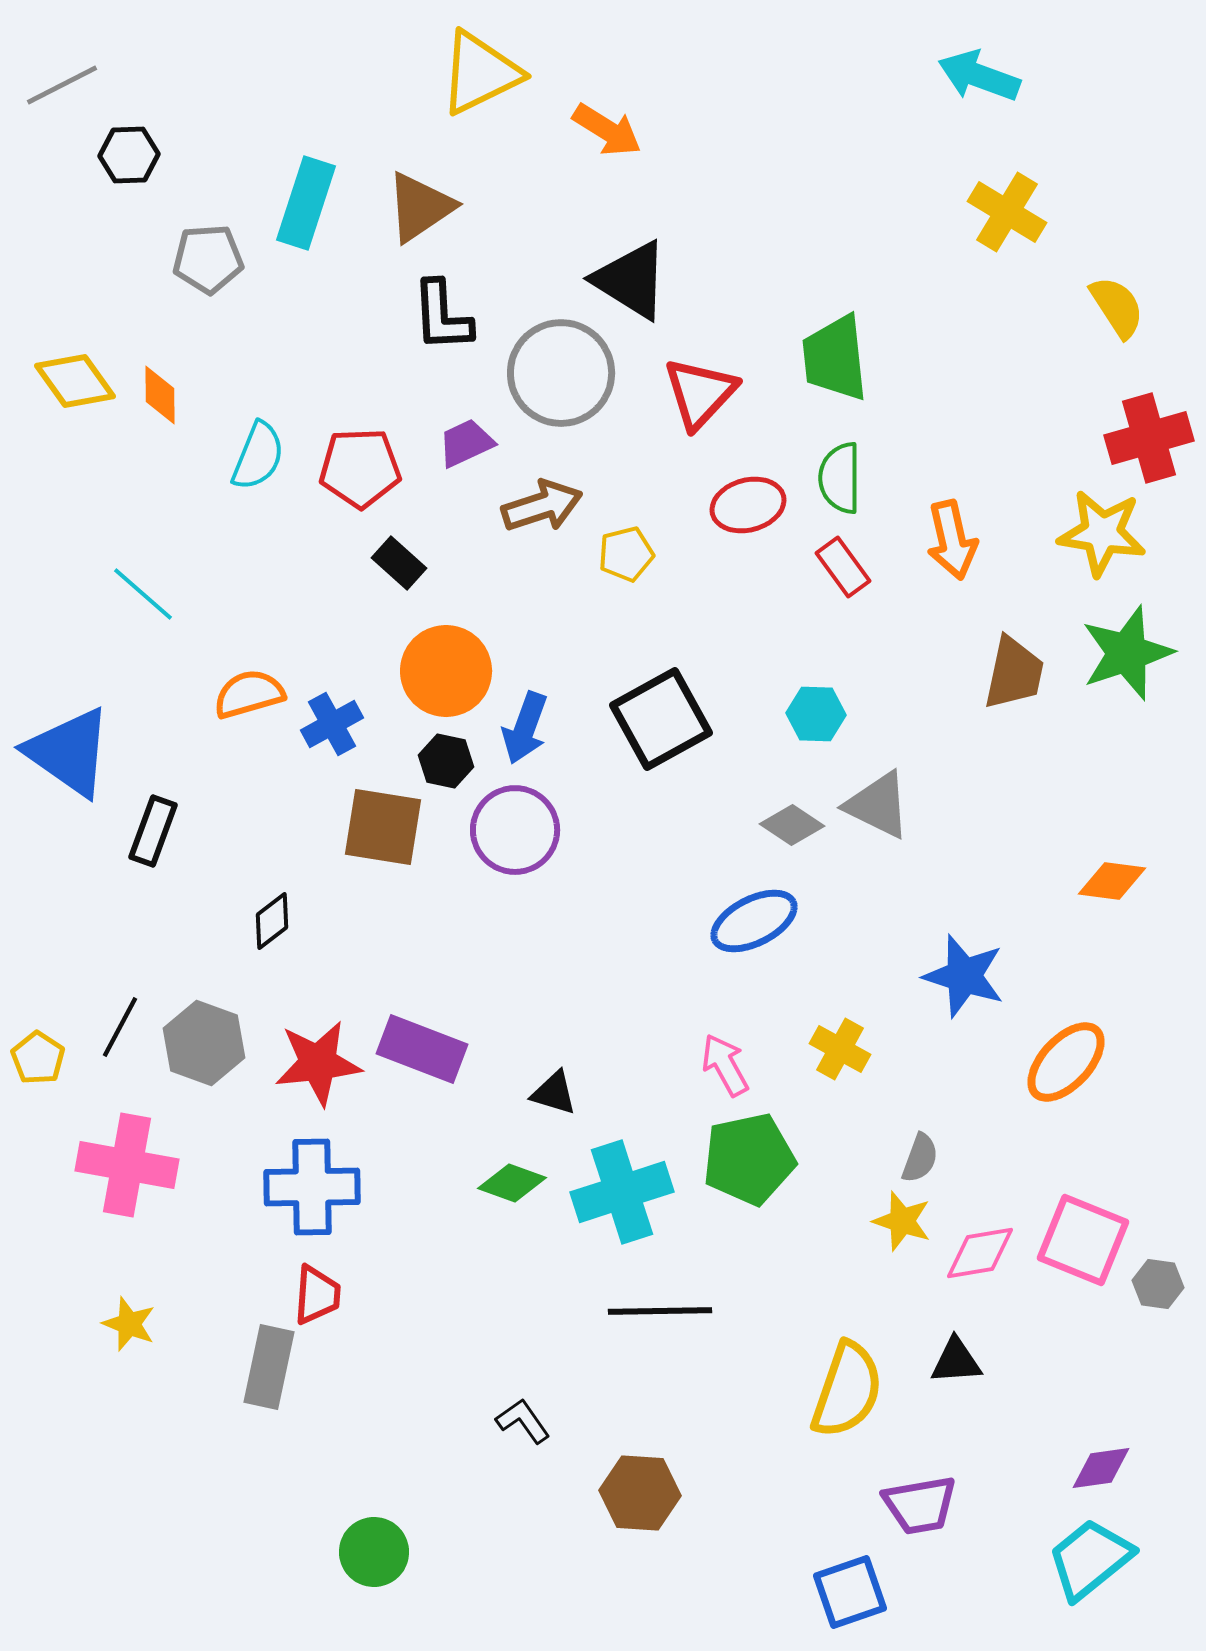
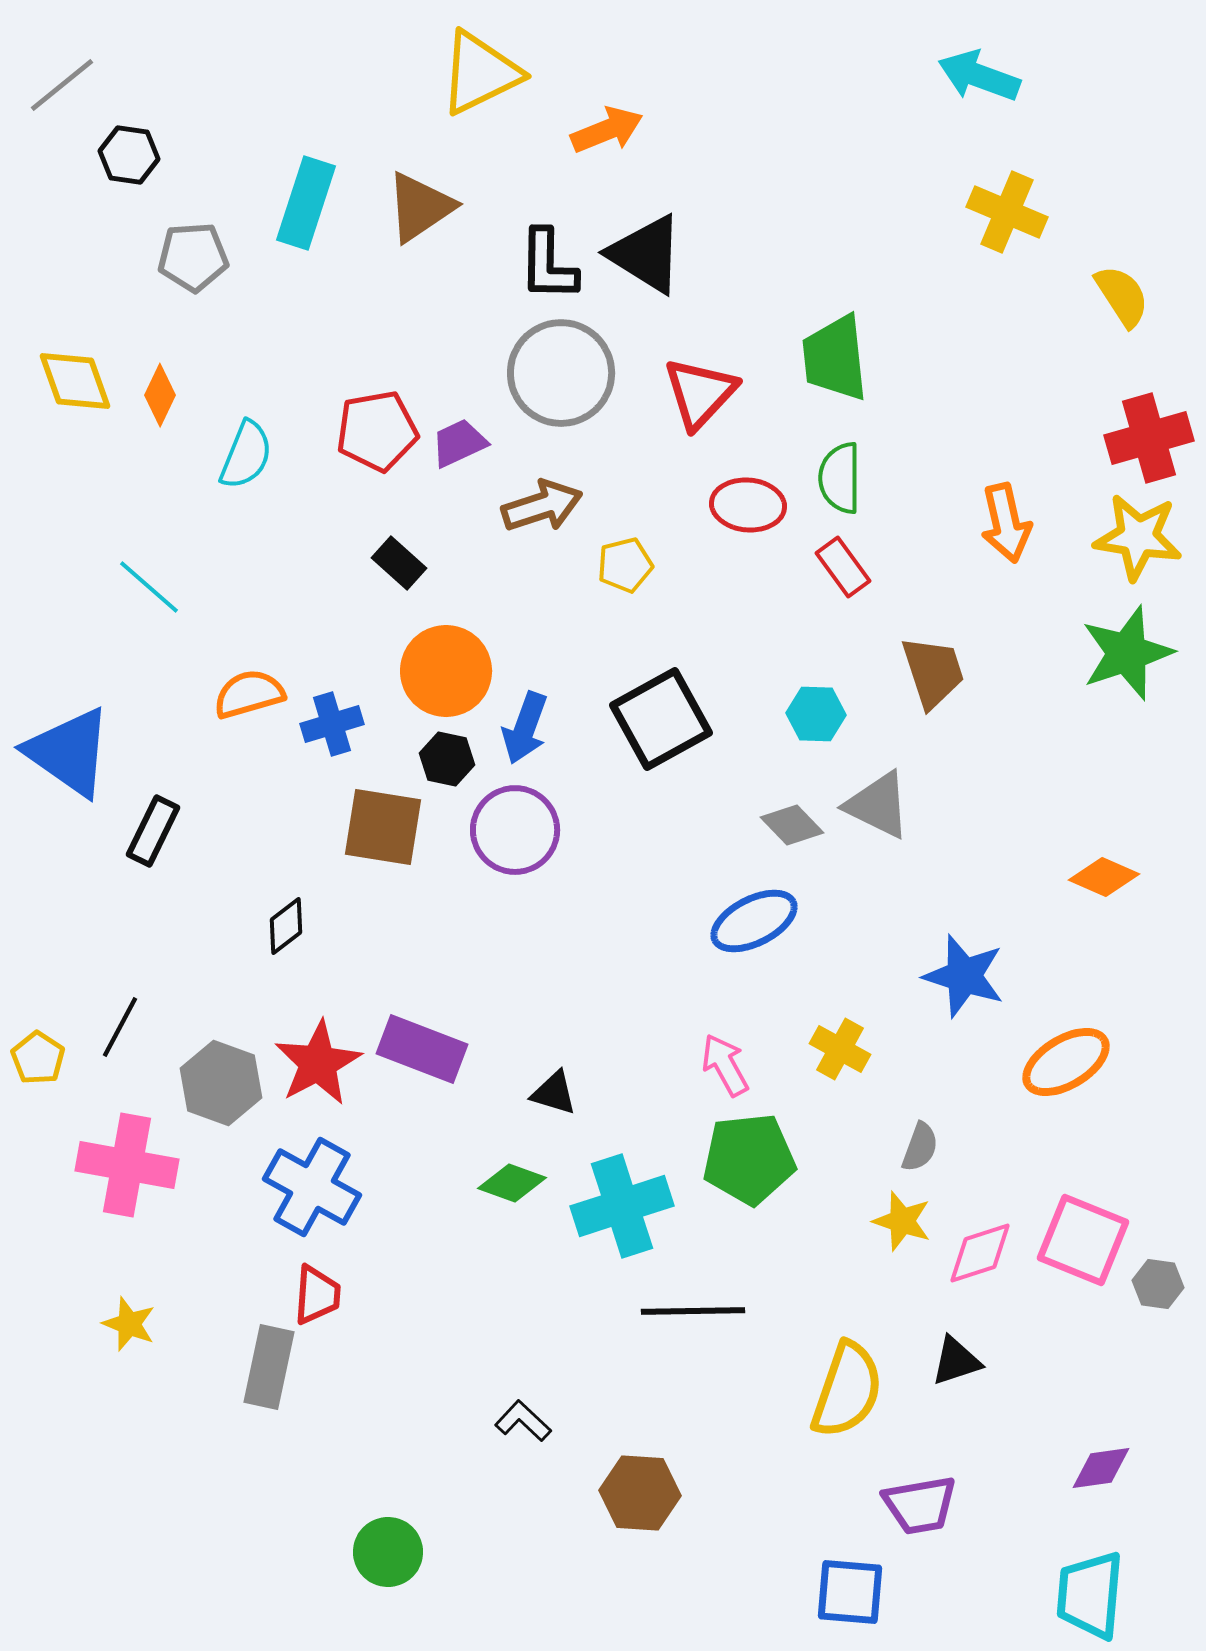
gray line at (62, 85): rotated 12 degrees counterclockwise
orange arrow at (607, 130): rotated 54 degrees counterclockwise
black hexagon at (129, 155): rotated 10 degrees clockwise
yellow cross at (1007, 212): rotated 8 degrees counterclockwise
gray pentagon at (208, 259): moved 15 px left, 2 px up
black triangle at (631, 280): moved 15 px right, 26 px up
yellow semicircle at (1117, 307): moved 5 px right, 11 px up
black L-shape at (442, 316): moved 106 px right, 51 px up; rotated 4 degrees clockwise
yellow diamond at (75, 381): rotated 16 degrees clockwise
orange diamond at (160, 395): rotated 26 degrees clockwise
purple trapezoid at (466, 443): moved 7 px left
cyan semicircle at (258, 456): moved 12 px left, 1 px up
red pentagon at (360, 468): moved 17 px right, 37 px up; rotated 8 degrees counterclockwise
red ellipse at (748, 505): rotated 20 degrees clockwise
yellow star at (1102, 533): moved 36 px right, 4 px down
orange arrow at (952, 540): moved 54 px right, 17 px up
yellow pentagon at (626, 554): moved 1 px left, 11 px down
cyan line at (143, 594): moved 6 px right, 7 px up
brown trapezoid at (1014, 673): moved 81 px left, 1 px up; rotated 30 degrees counterclockwise
blue cross at (332, 724): rotated 12 degrees clockwise
black hexagon at (446, 761): moved 1 px right, 2 px up
gray diamond at (792, 825): rotated 12 degrees clockwise
black rectangle at (153, 831): rotated 6 degrees clockwise
orange diamond at (1112, 881): moved 8 px left, 4 px up; rotated 16 degrees clockwise
black diamond at (272, 921): moved 14 px right, 5 px down
gray hexagon at (204, 1043): moved 17 px right, 40 px down
orange ellipse at (1066, 1062): rotated 16 degrees clockwise
red star at (318, 1063): rotated 22 degrees counterclockwise
gray semicircle at (920, 1158): moved 11 px up
green pentagon at (749, 1159): rotated 6 degrees clockwise
blue cross at (312, 1187): rotated 30 degrees clockwise
cyan cross at (622, 1192): moved 14 px down
pink diamond at (980, 1253): rotated 8 degrees counterclockwise
black line at (660, 1311): moved 33 px right
black triangle at (956, 1361): rotated 14 degrees counterclockwise
black L-shape at (523, 1421): rotated 12 degrees counterclockwise
green circle at (374, 1552): moved 14 px right
cyan trapezoid at (1090, 1559): moved 36 px down; rotated 46 degrees counterclockwise
blue square at (850, 1592): rotated 24 degrees clockwise
